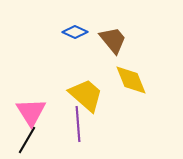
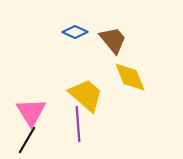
yellow diamond: moved 1 px left, 3 px up
